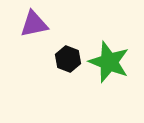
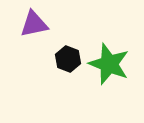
green star: moved 2 px down
